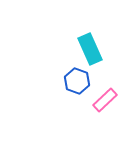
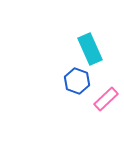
pink rectangle: moved 1 px right, 1 px up
